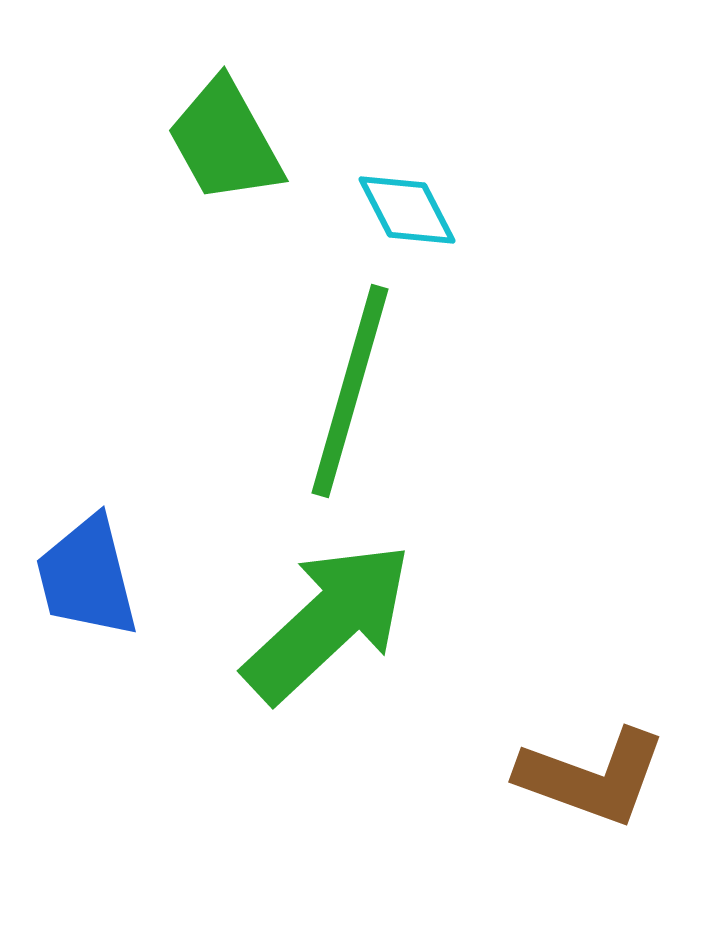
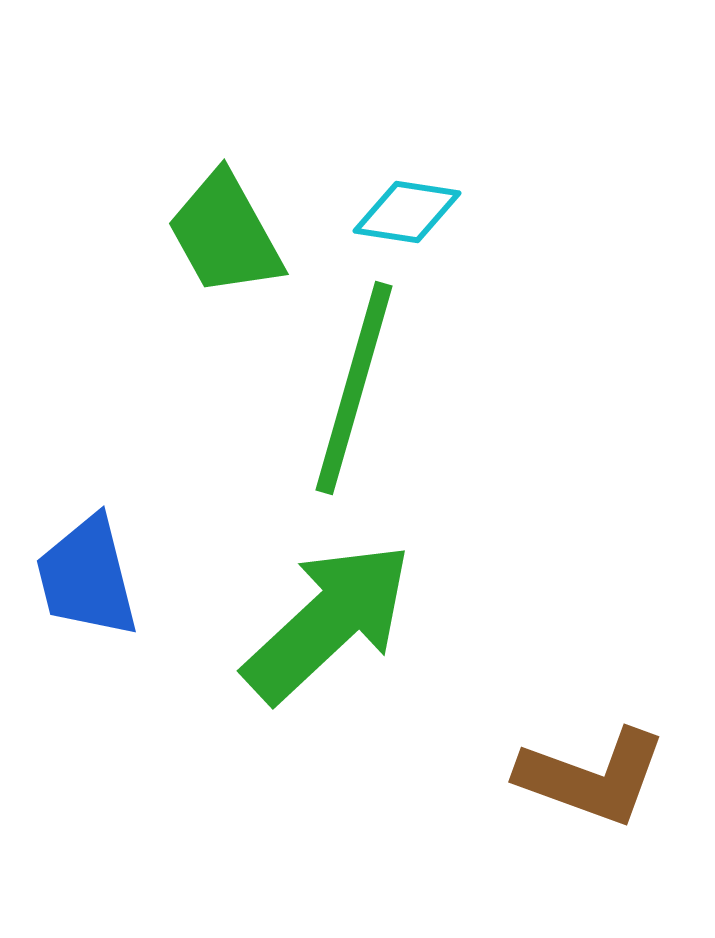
green trapezoid: moved 93 px down
cyan diamond: moved 2 px down; rotated 54 degrees counterclockwise
green line: moved 4 px right, 3 px up
